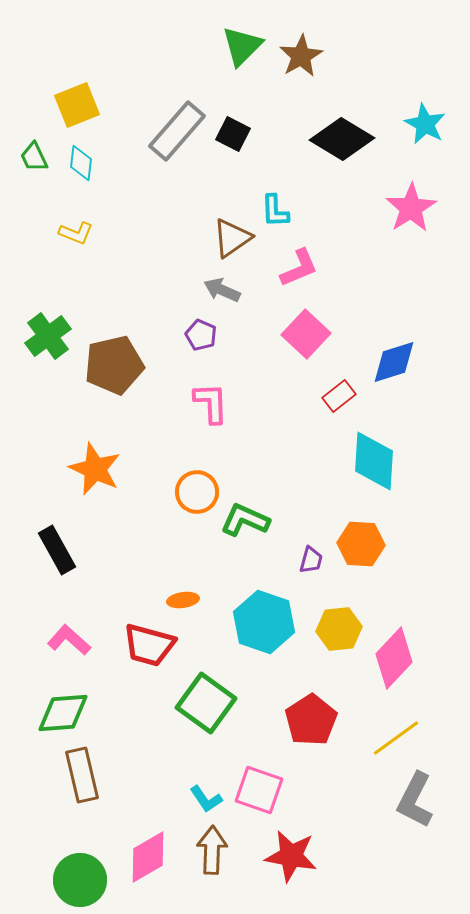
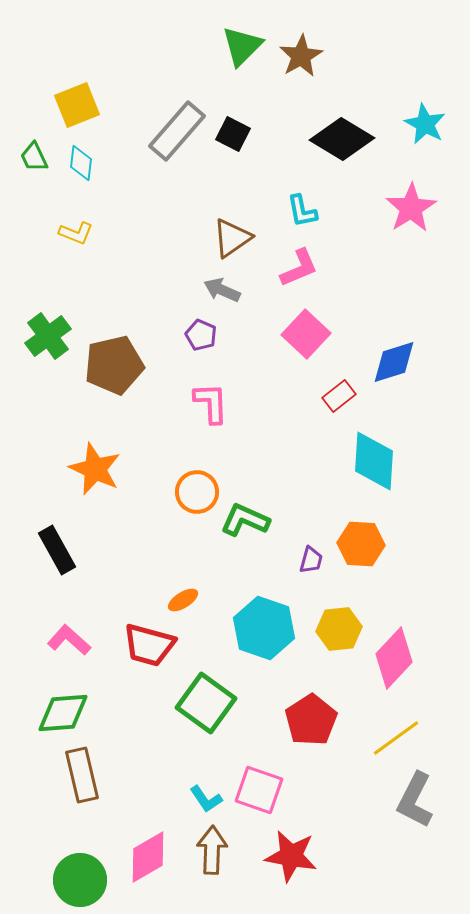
cyan L-shape at (275, 211): moved 27 px right; rotated 9 degrees counterclockwise
orange ellipse at (183, 600): rotated 24 degrees counterclockwise
cyan hexagon at (264, 622): moved 6 px down
